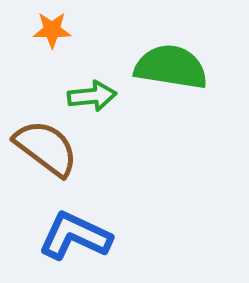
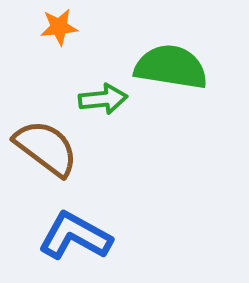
orange star: moved 7 px right, 3 px up; rotated 6 degrees counterclockwise
green arrow: moved 11 px right, 3 px down
blue L-shape: rotated 4 degrees clockwise
